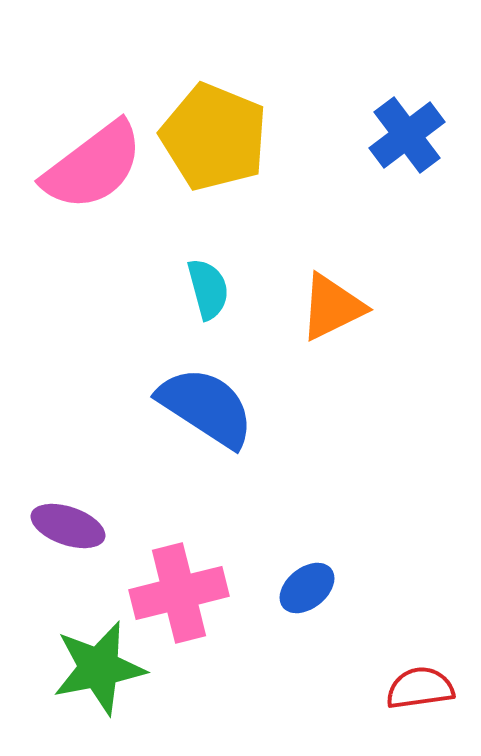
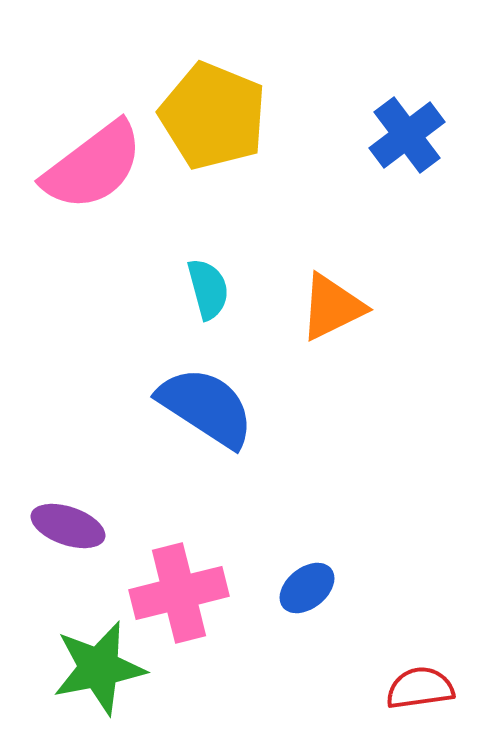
yellow pentagon: moved 1 px left, 21 px up
